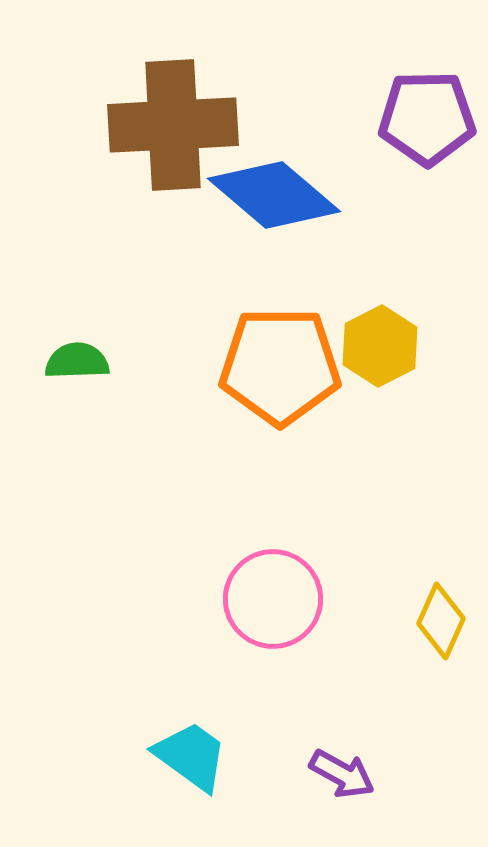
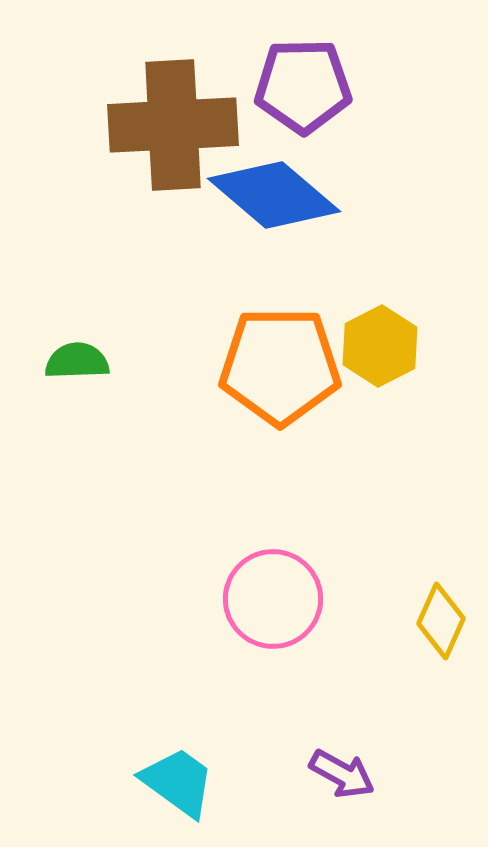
purple pentagon: moved 124 px left, 32 px up
cyan trapezoid: moved 13 px left, 26 px down
